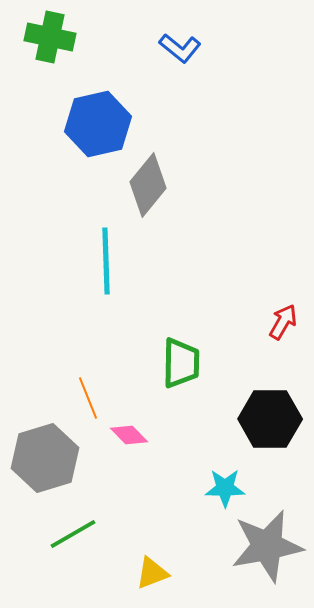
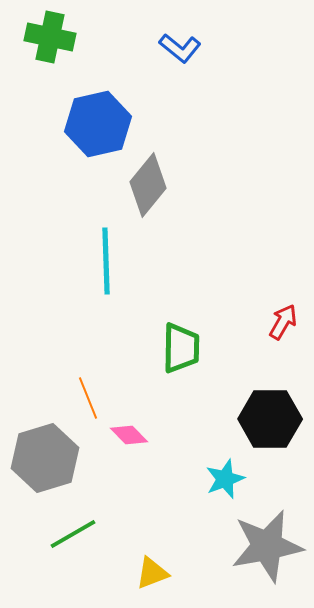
green trapezoid: moved 15 px up
cyan star: moved 9 px up; rotated 21 degrees counterclockwise
